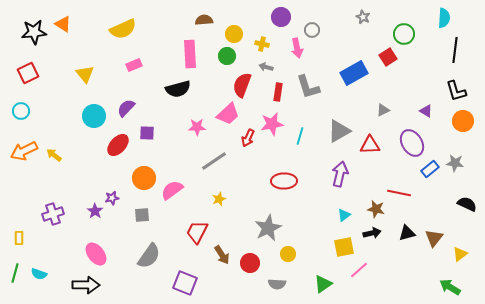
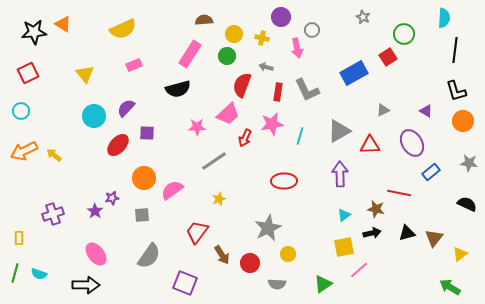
yellow cross at (262, 44): moved 6 px up
pink rectangle at (190, 54): rotated 36 degrees clockwise
gray L-shape at (308, 87): moved 1 px left, 3 px down; rotated 8 degrees counterclockwise
red arrow at (248, 138): moved 3 px left
gray star at (455, 163): moved 14 px right
blue rectangle at (430, 169): moved 1 px right, 3 px down
purple arrow at (340, 174): rotated 15 degrees counterclockwise
red trapezoid at (197, 232): rotated 10 degrees clockwise
